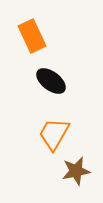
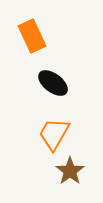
black ellipse: moved 2 px right, 2 px down
brown star: moved 6 px left; rotated 24 degrees counterclockwise
